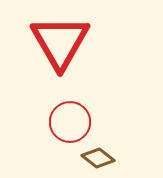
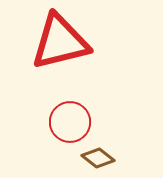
red triangle: rotated 46 degrees clockwise
